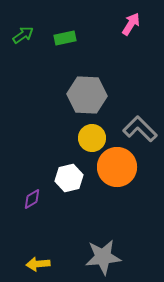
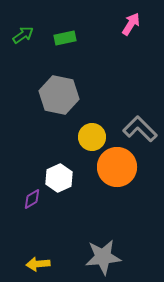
gray hexagon: moved 28 px left; rotated 9 degrees clockwise
yellow circle: moved 1 px up
white hexagon: moved 10 px left; rotated 12 degrees counterclockwise
